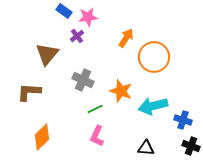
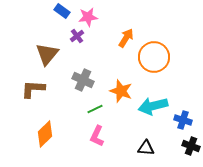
blue rectangle: moved 2 px left
brown L-shape: moved 4 px right, 3 px up
orange diamond: moved 3 px right, 3 px up
